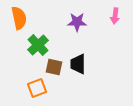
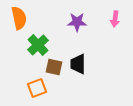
pink arrow: moved 3 px down
